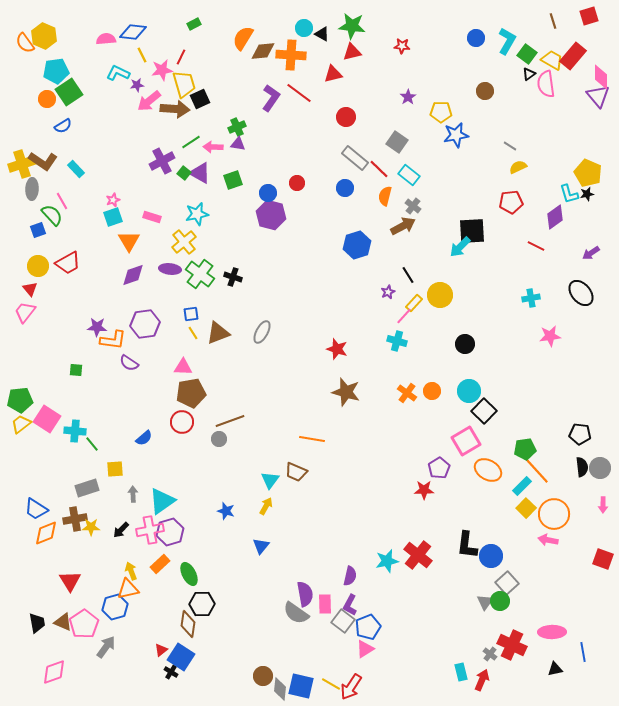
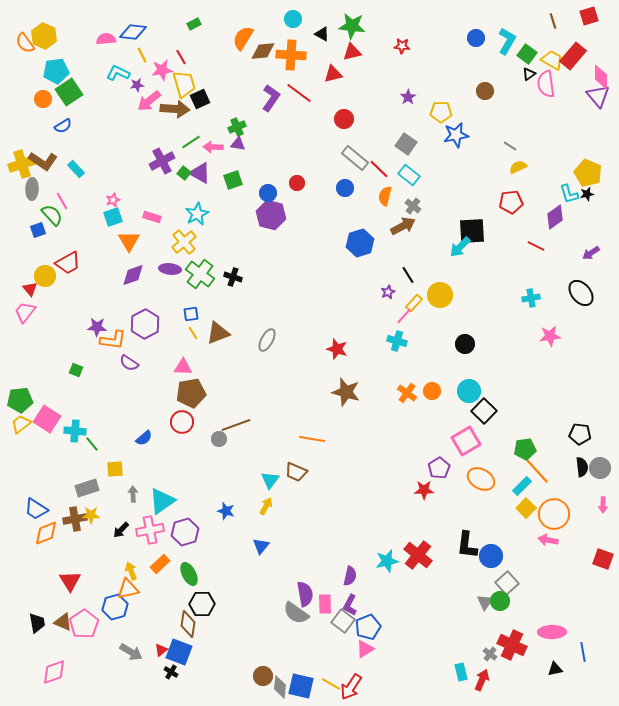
cyan circle at (304, 28): moved 11 px left, 9 px up
red line at (181, 57): rotated 56 degrees counterclockwise
orange circle at (47, 99): moved 4 px left
red circle at (346, 117): moved 2 px left, 2 px down
gray square at (397, 142): moved 9 px right, 2 px down
cyan star at (197, 214): rotated 15 degrees counterclockwise
blue hexagon at (357, 245): moved 3 px right, 2 px up
yellow circle at (38, 266): moved 7 px right, 10 px down
purple hexagon at (145, 324): rotated 20 degrees counterclockwise
gray ellipse at (262, 332): moved 5 px right, 8 px down
green square at (76, 370): rotated 16 degrees clockwise
brown line at (230, 421): moved 6 px right, 4 px down
orange ellipse at (488, 470): moved 7 px left, 9 px down
yellow star at (91, 527): moved 12 px up
purple hexagon at (170, 532): moved 15 px right
gray arrow at (106, 647): moved 25 px right, 5 px down; rotated 85 degrees clockwise
blue square at (181, 657): moved 2 px left, 5 px up; rotated 12 degrees counterclockwise
gray diamond at (280, 689): moved 2 px up
